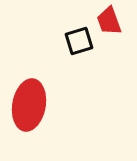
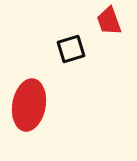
black square: moved 8 px left, 8 px down
